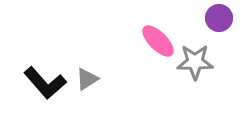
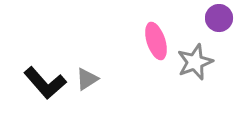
pink ellipse: moved 2 px left; rotated 27 degrees clockwise
gray star: rotated 21 degrees counterclockwise
